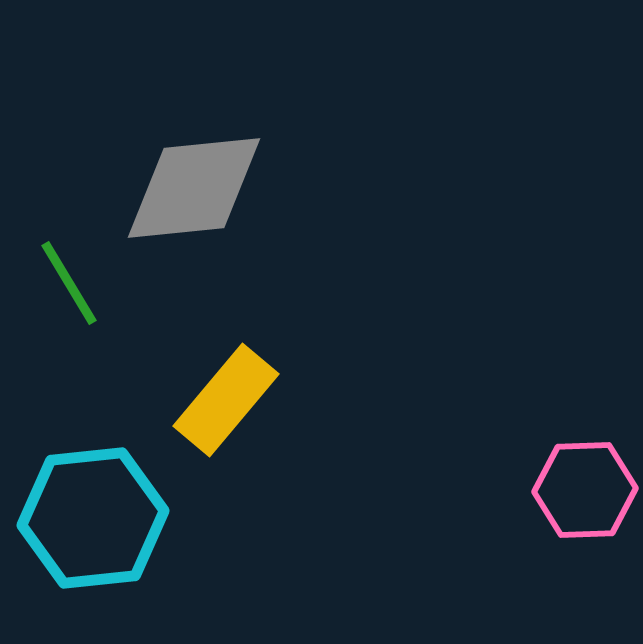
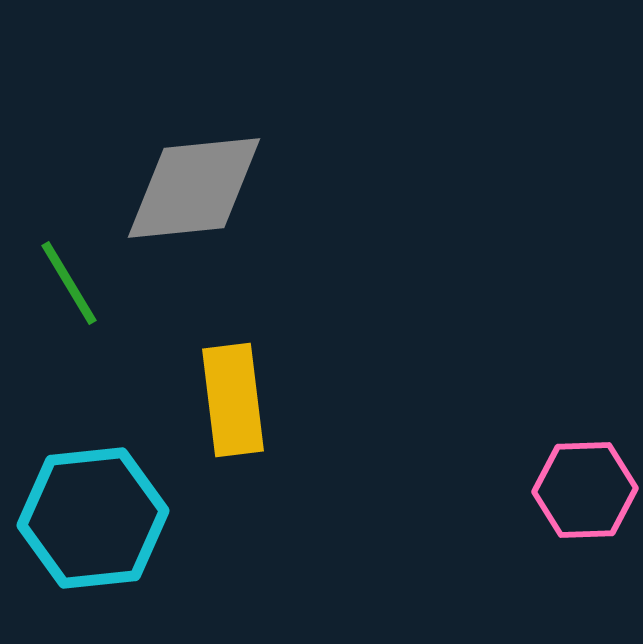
yellow rectangle: moved 7 px right; rotated 47 degrees counterclockwise
